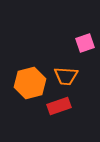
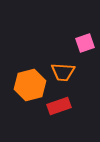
orange trapezoid: moved 3 px left, 4 px up
orange hexagon: moved 2 px down
